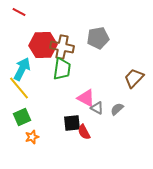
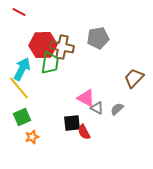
green trapezoid: moved 12 px left, 6 px up
